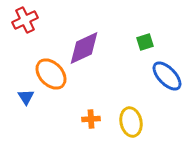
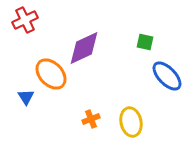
green square: rotated 30 degrees clockwise
orange cross: rotated 18 degrees counterclockwise
